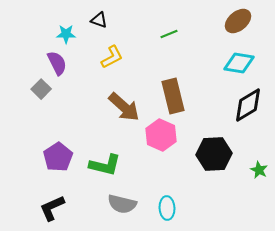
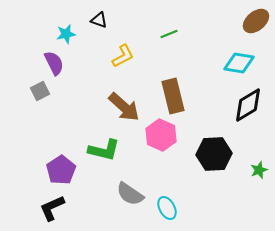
brown ellipse: moved 18 px right
cyan star: rotated 12 degrees counterclockwise
yellow L-shape: moved 11 px right, 1 px up
purple semicircle: moved 3 px left
gray square: moved 1 px left, 2 px down; rotated 18 degrees clockwise
purple pentagon: moved 3 px right, 13 px down
green L-shape: moved 1 px left, 15 px up
green star: rotated 24 degrees clockwise
gray semicircle: moved 8 px right, 10 px up; rotated 20 degrees clockwise
cyan ellipse: rotated 25 degrees counterclockwise
